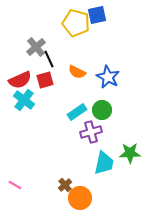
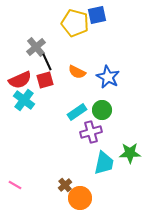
yellow pentagon: moved 1 px left
black line: moved 2 px left, 3 px down
